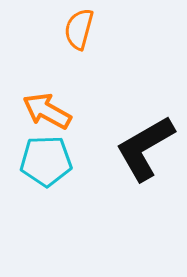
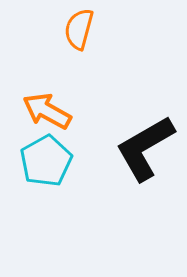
cyan pentagon: rotated 27 degrees counterclockwise
